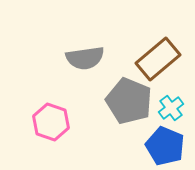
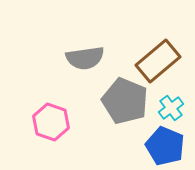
brown rectangle: moved 2 px down
gray pentagon: moved 4 px left
